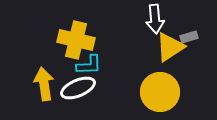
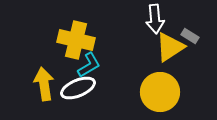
gray rectangle: moved 1 px right, 1 px up; rotated 48 degrees clockwise
cyan L-shape: rotated 28 degrees counterclockwise
